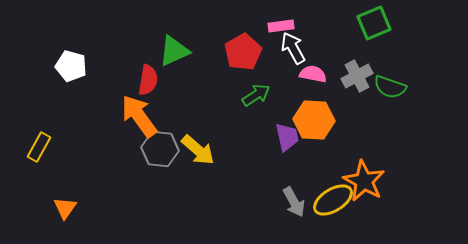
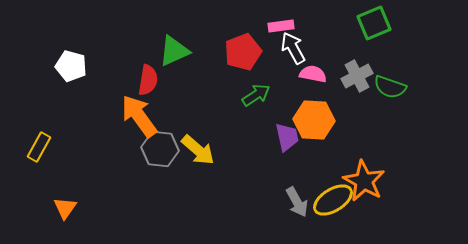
red pentagon: rotated 9 degrees clockwise
gray arrow: moved 3 px right
